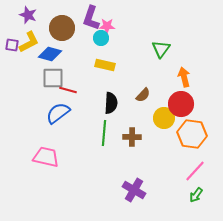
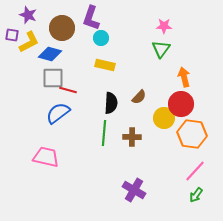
pink star: moved 57 px right
purple square: moved 10 px up
brown semicircle: moved 4 px left, 2 px down
